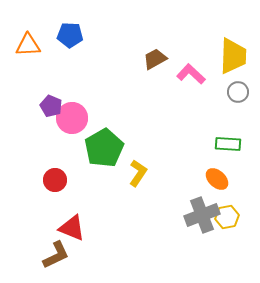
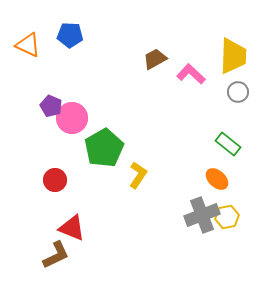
orange triangle: rotated 28 degrees clockwise
green rectangle: rotated 35 degrees clockwise
yellow L-shape: moved 2 px down
